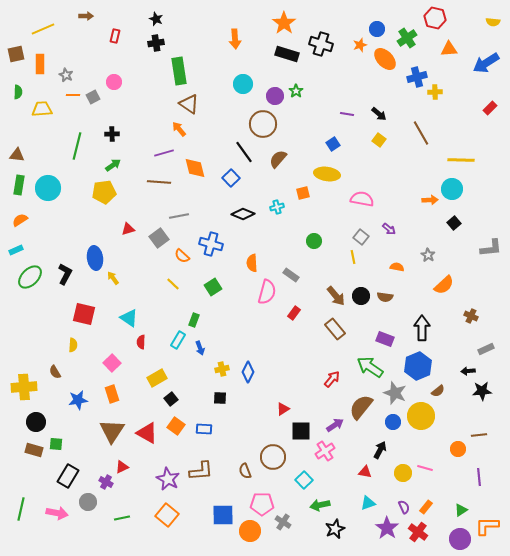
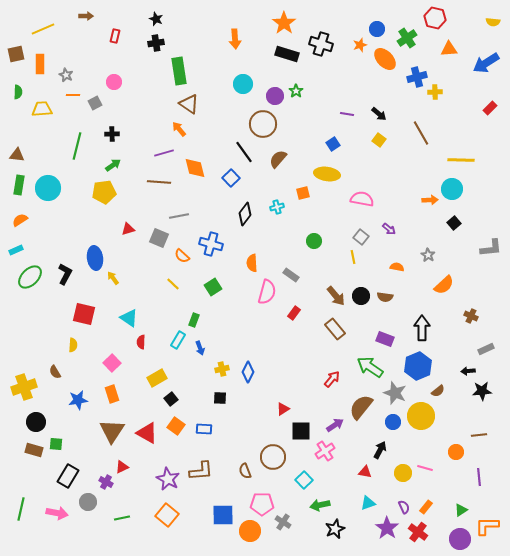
gray square at (93, 97): moved 2 px right, 6 px down
black diamond at (243, 214): moved 2 px right; rotated 75 degrees counterclockwise
gray square at (159, 238): rotated 30 degrees counterclockwise
yellow cross at (24, 387): rotated 15 degrees counterclockwise
orange circle at (458, 449): moved 2 px left, 3 px down
